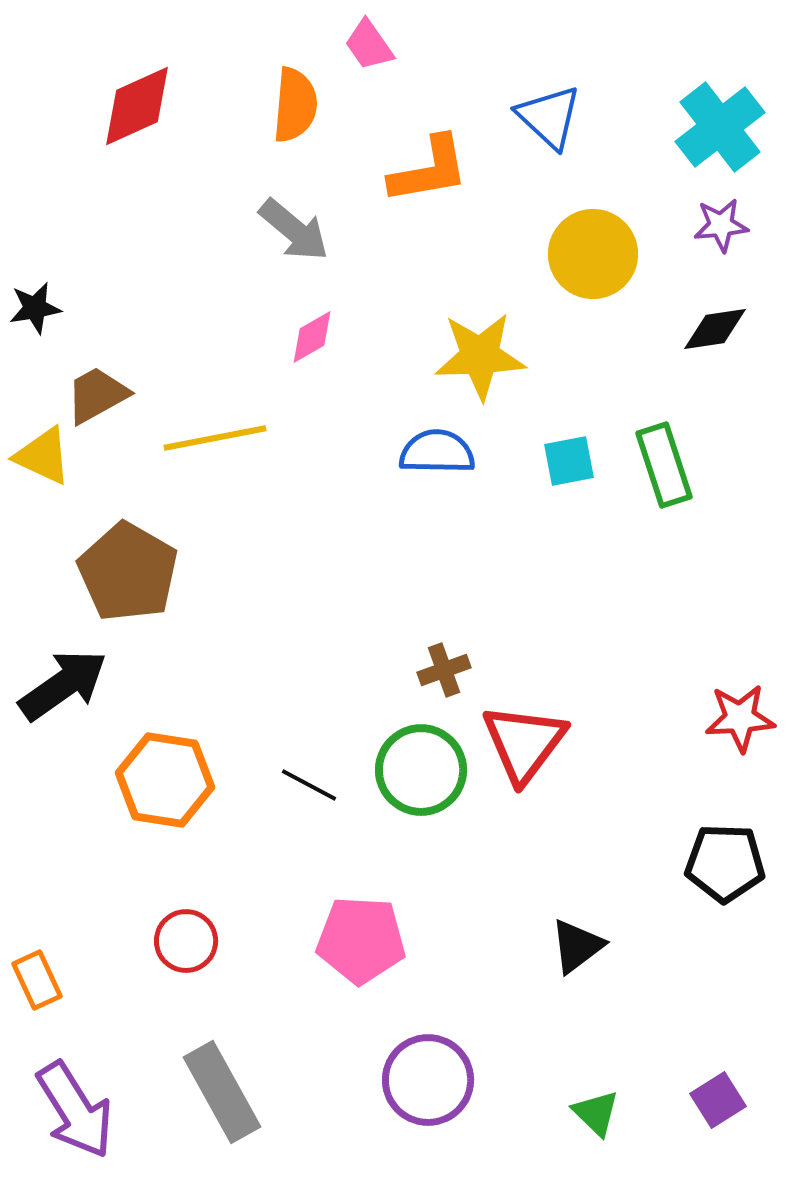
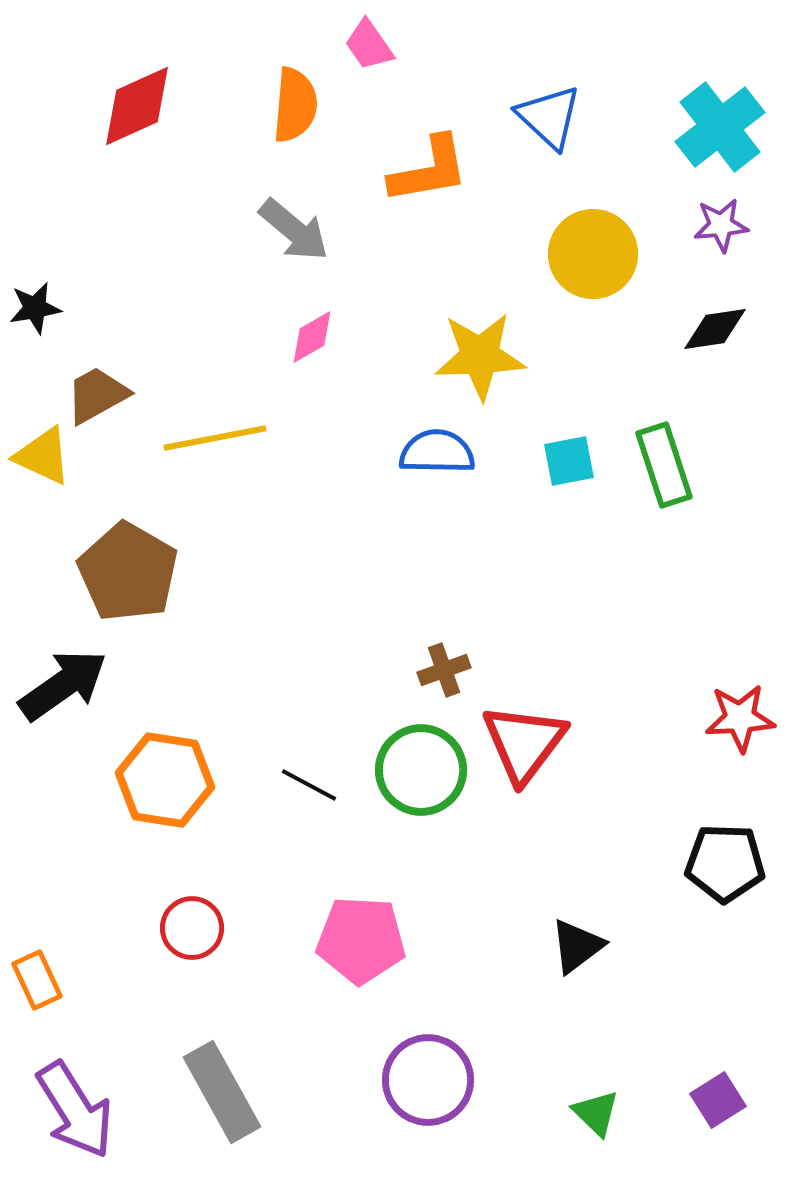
red circle: moved 6 px right, 13 px up
